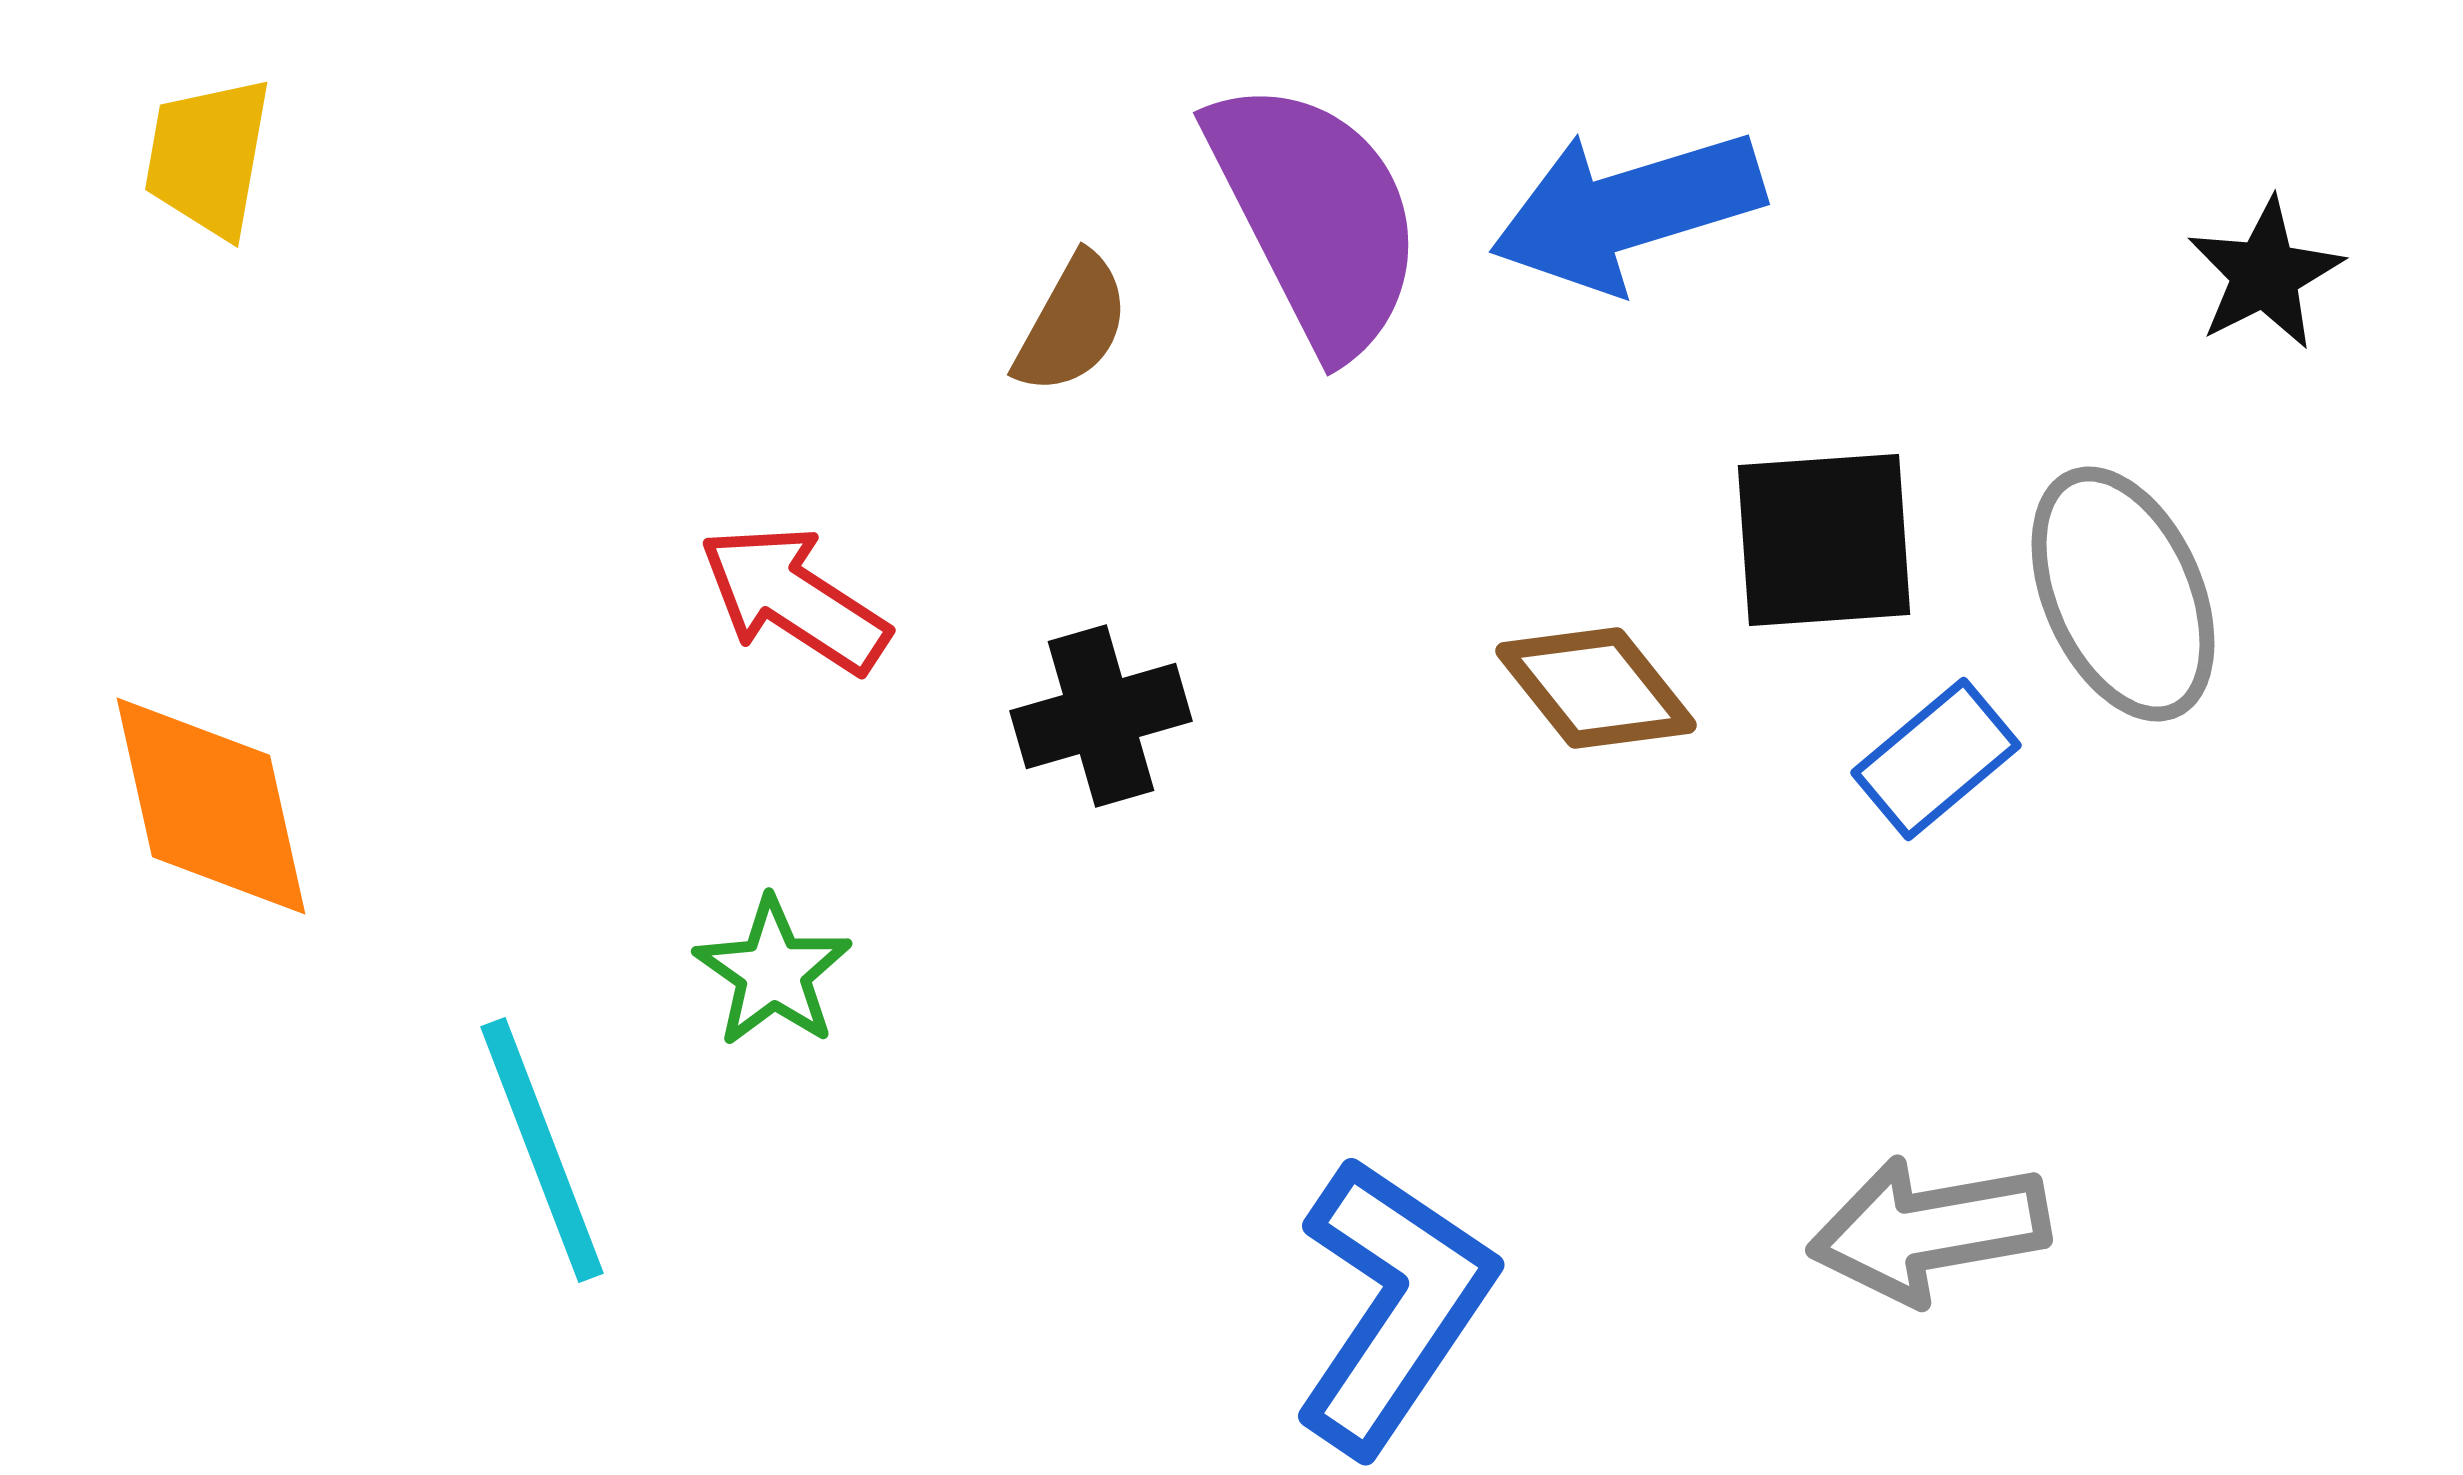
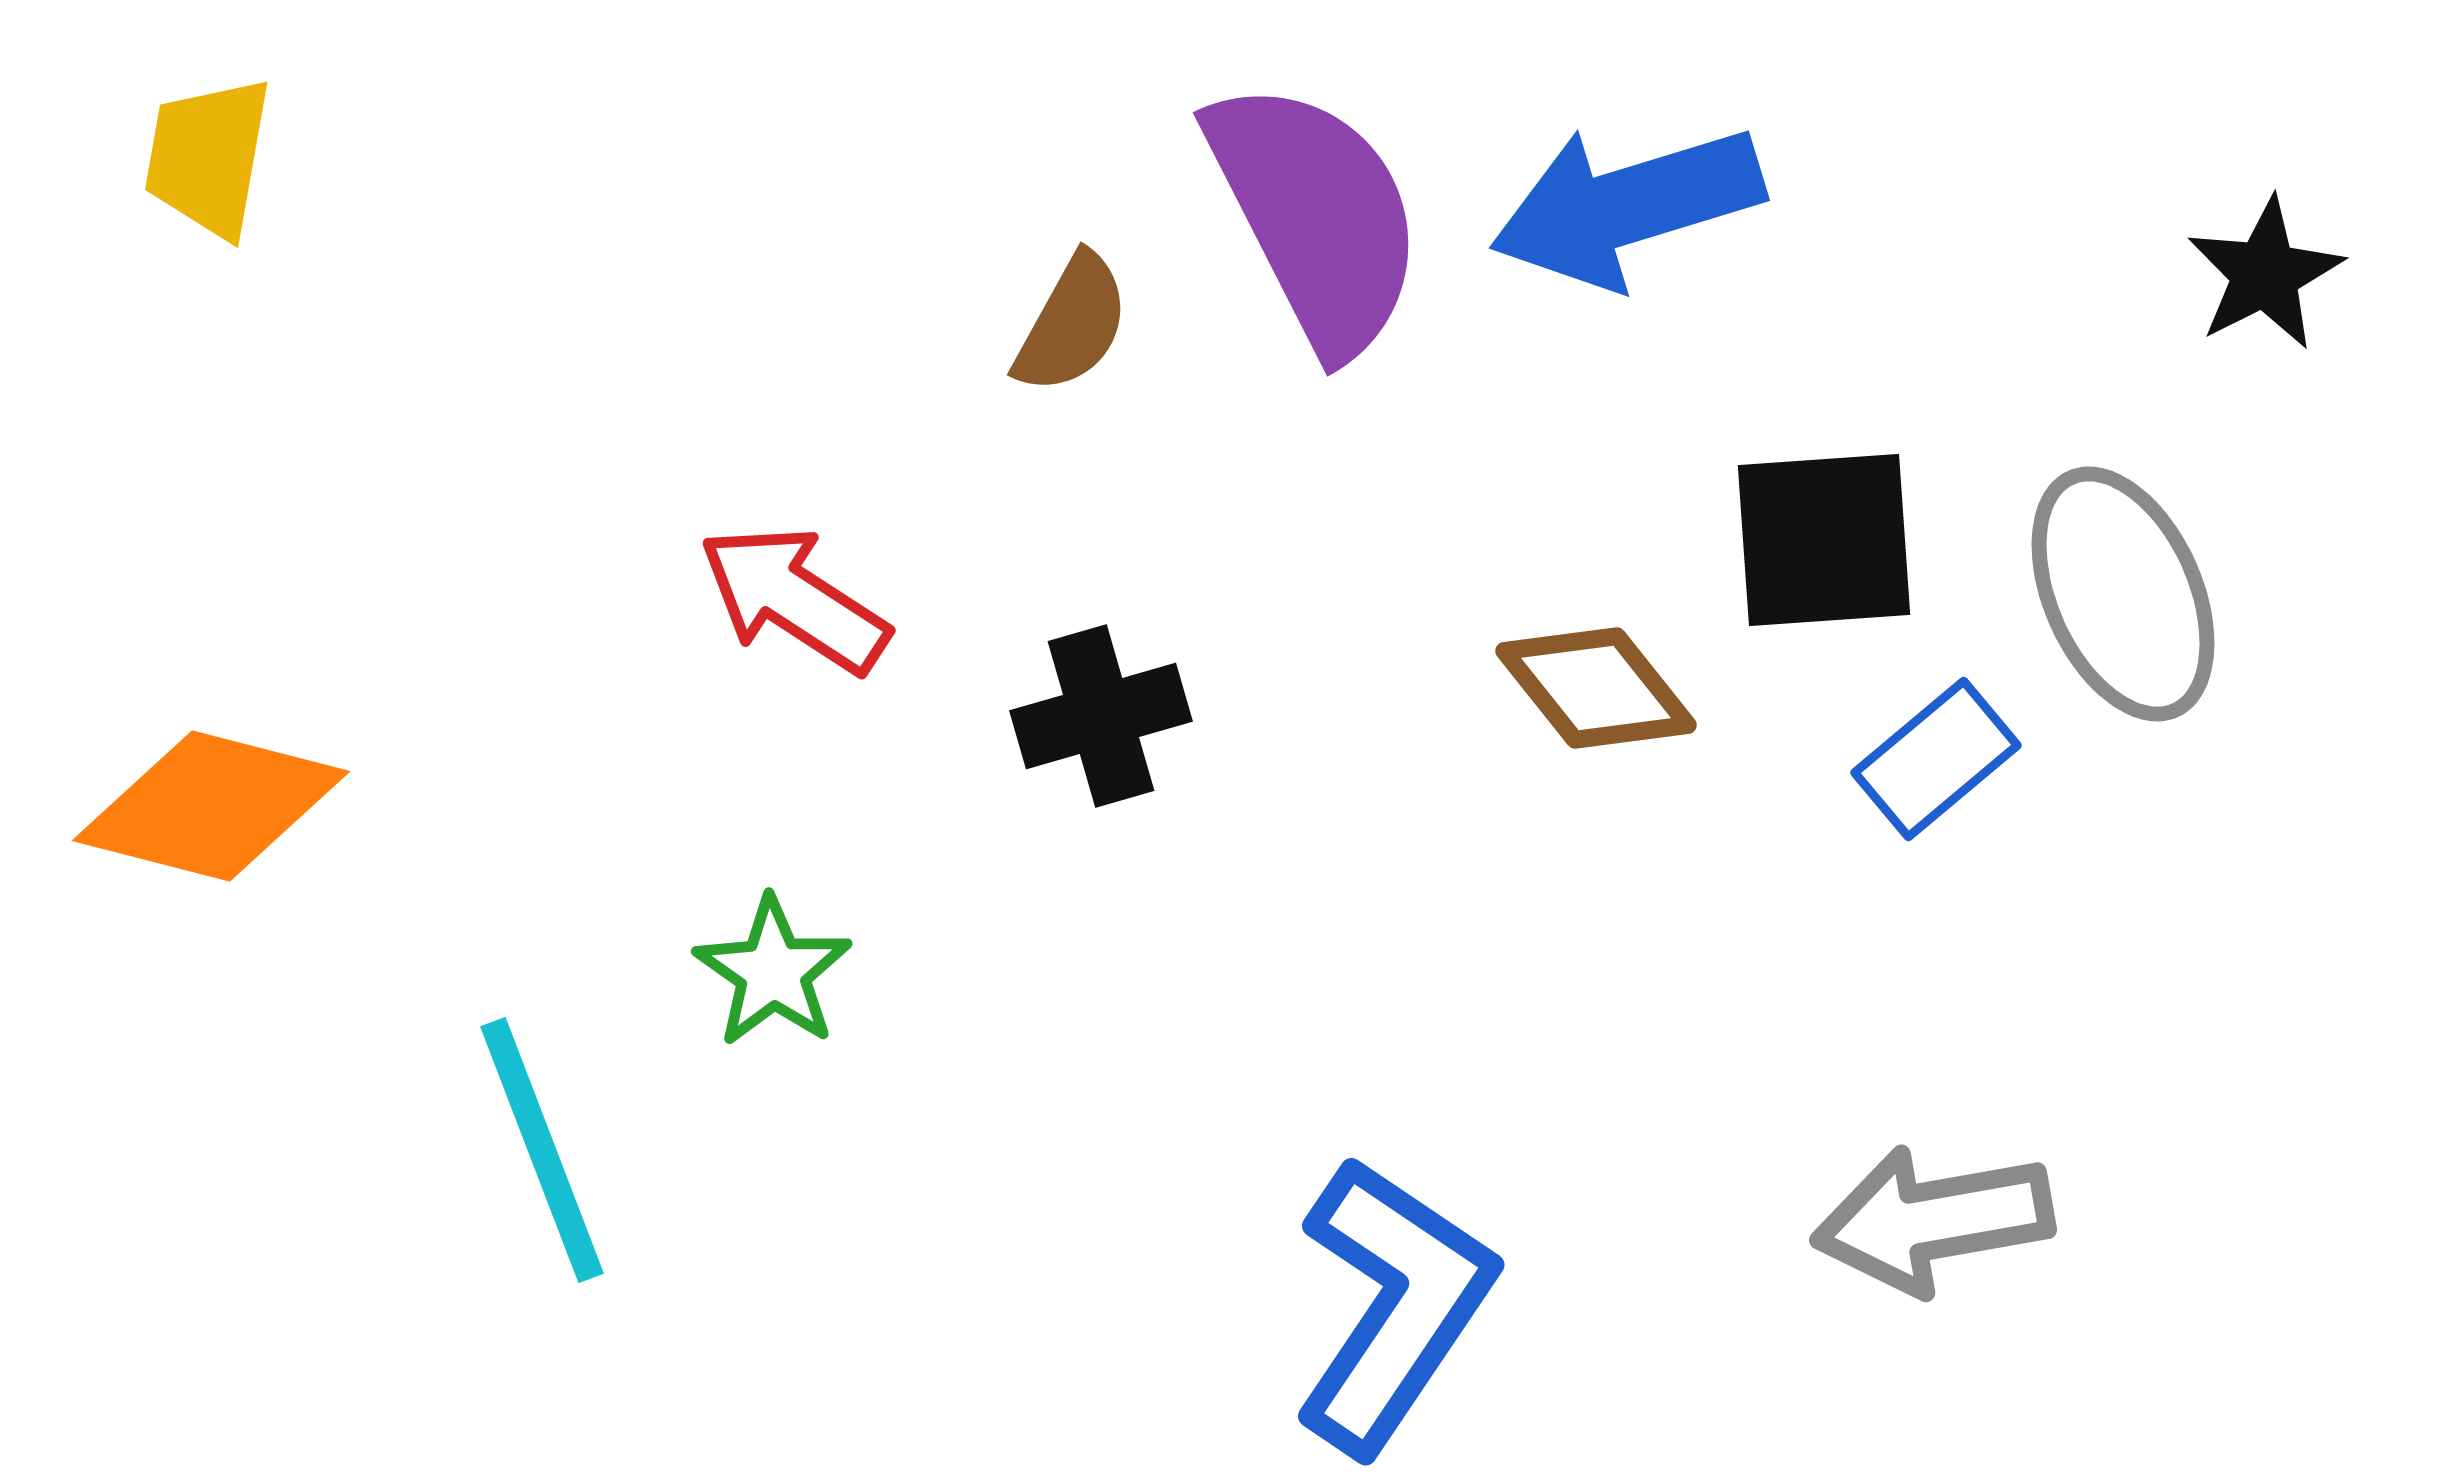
blue arrow: moved 4 px up
orange diamond: rotated 63 degrees counterclockwise
gray arrow: moved 4 px right, 10 px up
